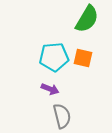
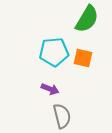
cyan pentagon: moved 5 px up
